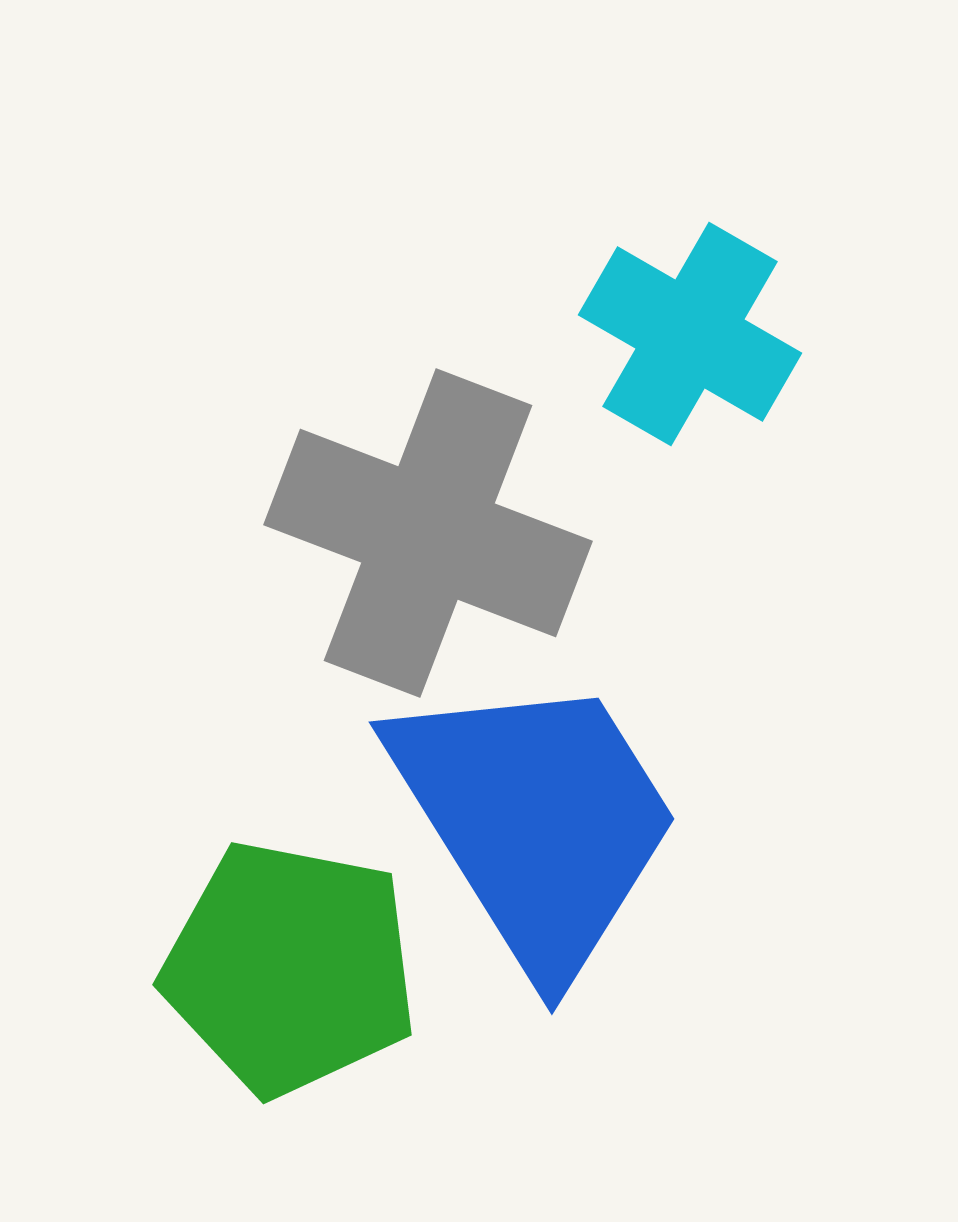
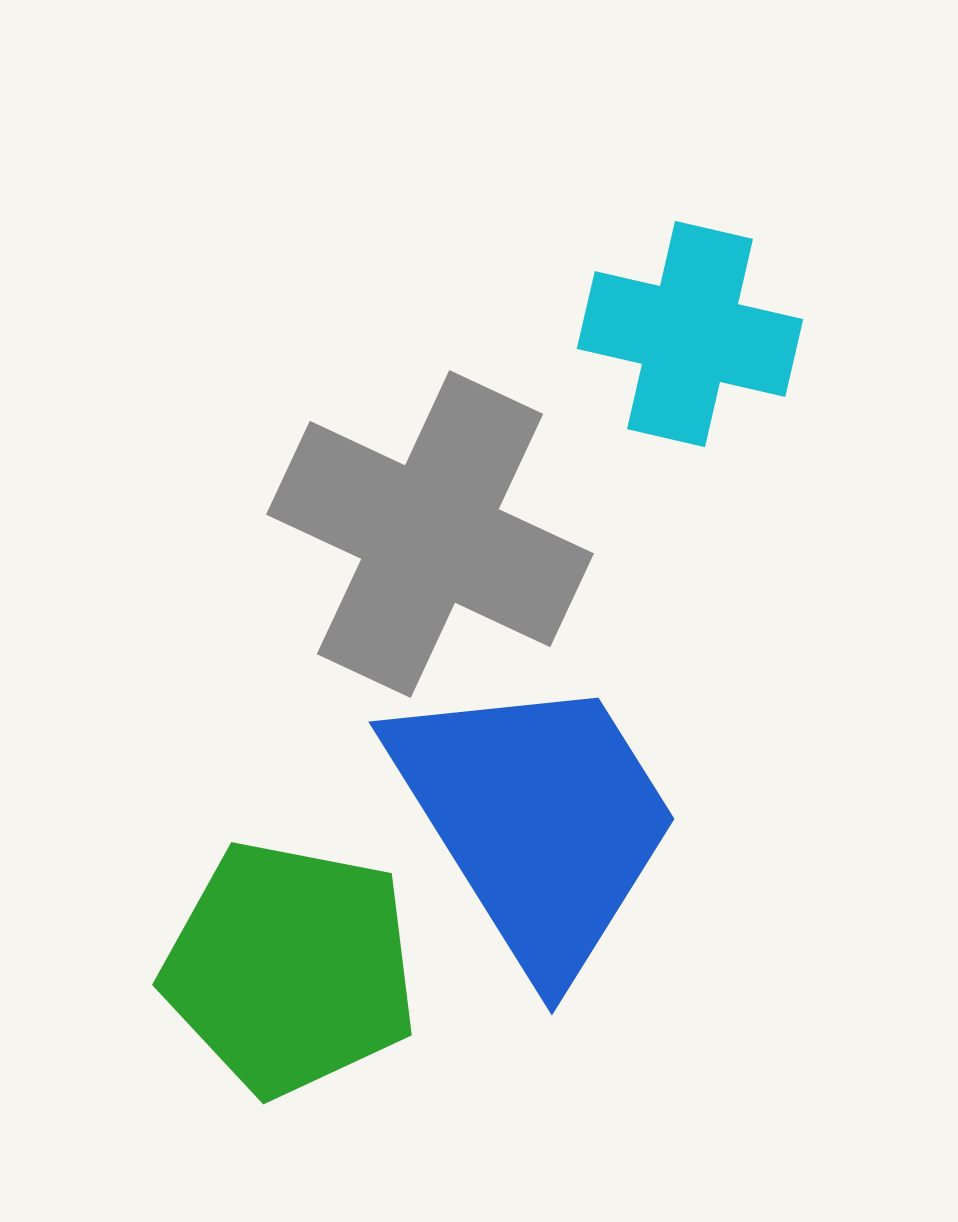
cyan cross: rotated 17 degrees counterclockwise
gray cross: moved 2 px right, 1 px down; rotated 4 degrees clockwise
